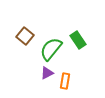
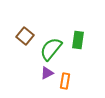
green rectangle: rotated 42 degrees clockwise
